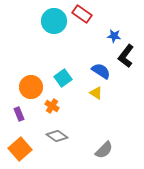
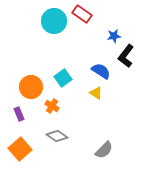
blue star: rotated 16 degrees counterclockwise
